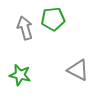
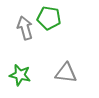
green pentagon: moved 4 px left, 1 px up; rotated 15 degrees clockwise
gray triangle: moved 12 px left, 3 px down; rotated 20 degrees counterclockwise
